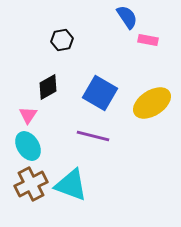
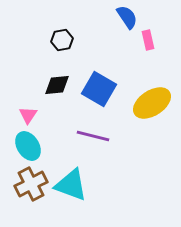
pink rectangle: rotated 66 degrees clockwise
black diamond: moved 9 px right, 2 px up; rotated 24 degrees clockwise
blue square: moved 1 px left, 4 px up
